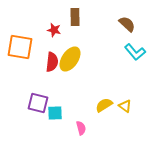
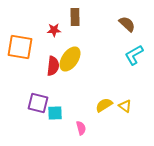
red star: rotated 16 degrees counterclockwise
cyan L-shape: moved 1 px left, 3 px down; rotated 100 degrees clockwise
red semicircle: moved 1 px right, 4 px down
